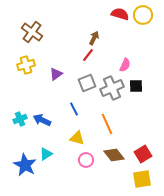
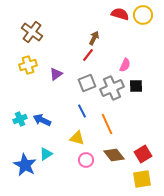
yellow cross: moved 2 px right
blue line: moved 8 px right, 2 px down
